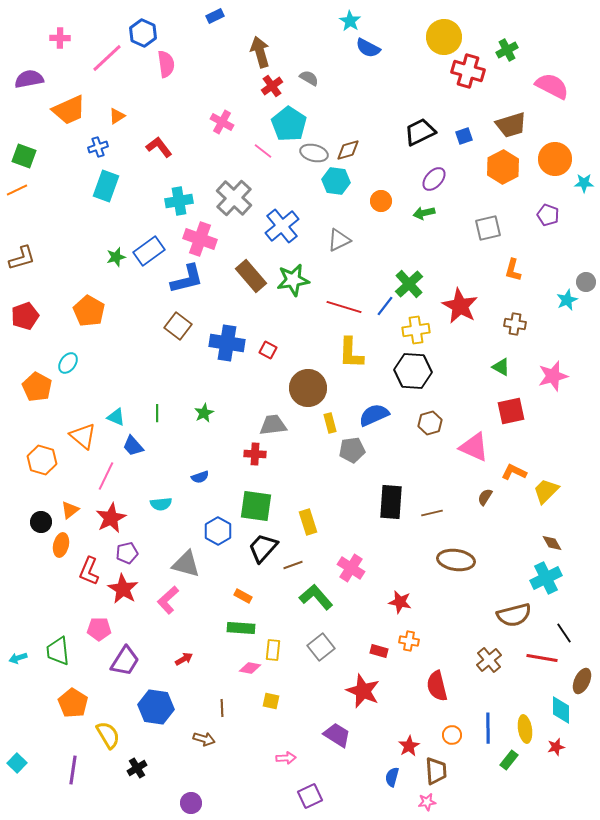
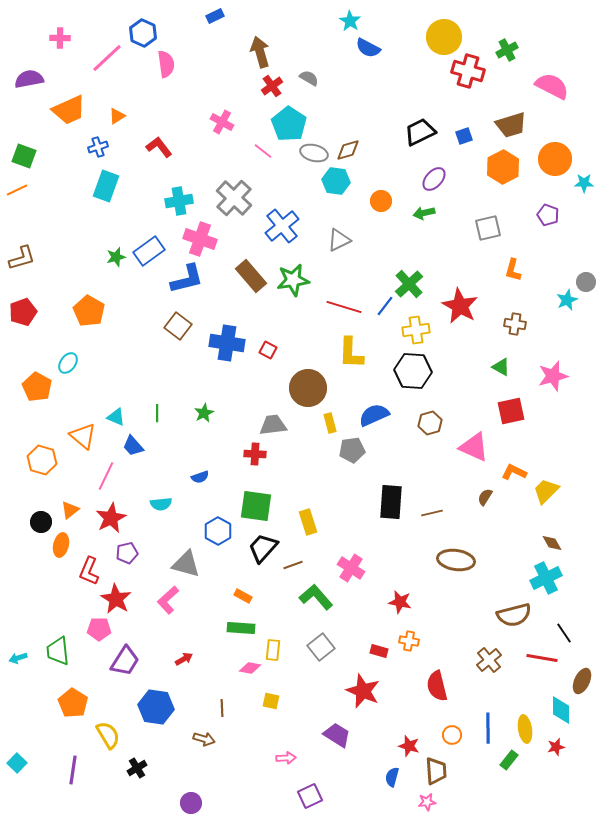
red pentagon at (25, 316): moved 2 px left, 4 px up
red star at (123, 589): moved 7 px left, 10 px down
red star at (409, 746): rotated 25 degrees counterclockwise
